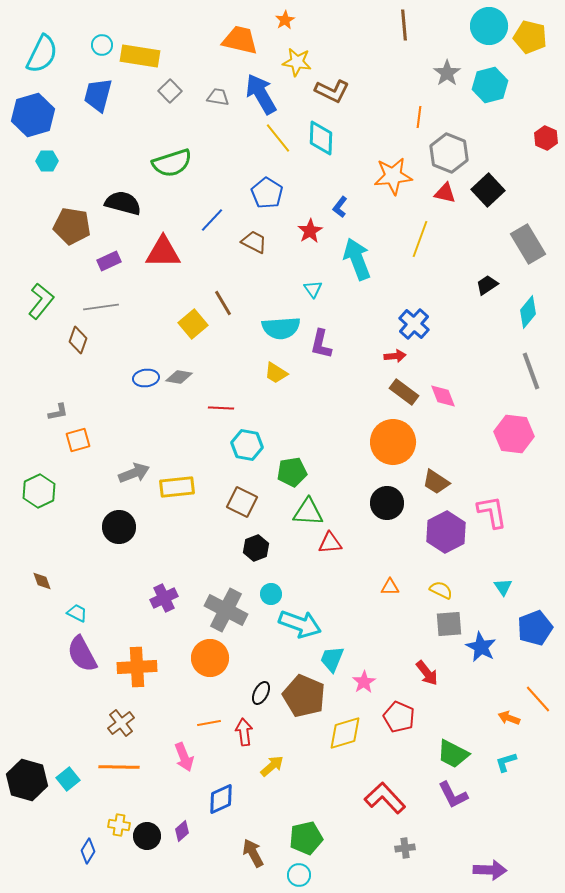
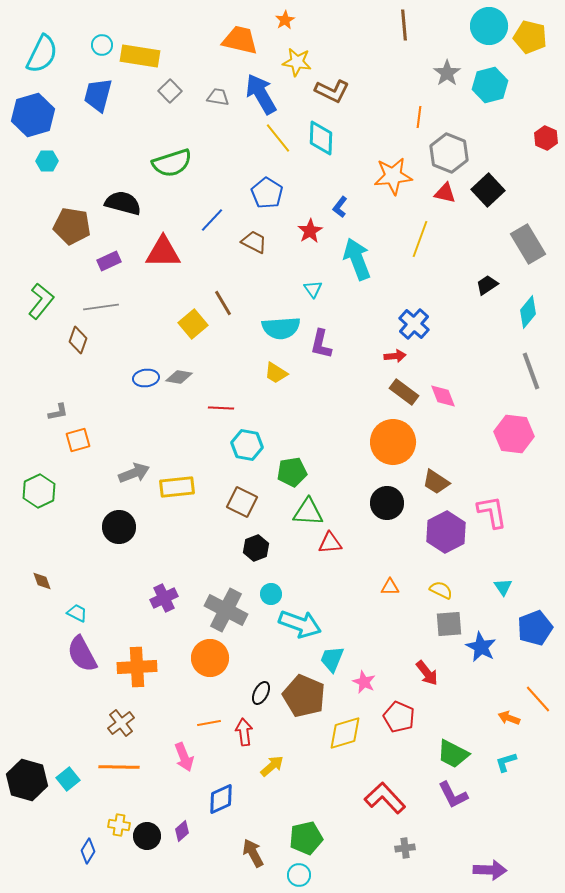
pink star at (364, 682): rotated 15 degrees counterclockwise
